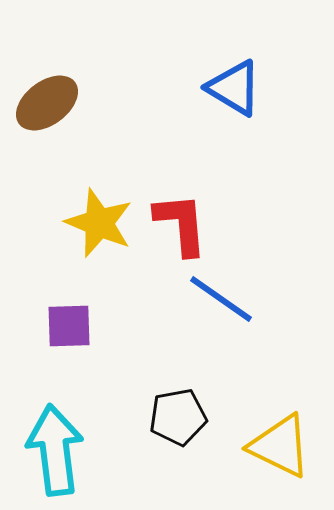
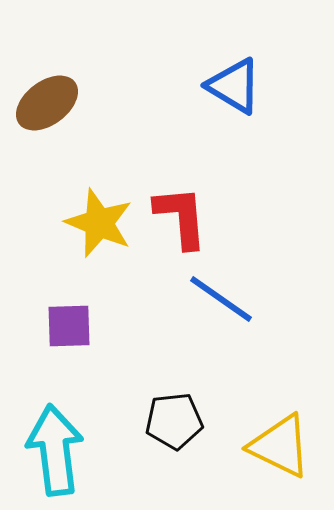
blue triangle: moved 2 px up
red L-shape: moved 7 px up
black pentagon: moved 4 px left, 4 px down; rotated 4 degrees clockwise
